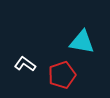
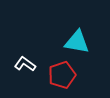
cyan triangle: moved 5 px left
